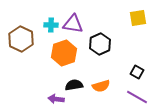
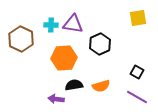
orange hexagon: moved 5 px down; rotated 15 degrees clockwise
